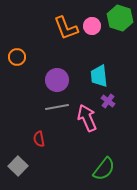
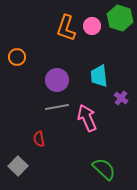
orange L-shape: rotated 40 degrees clockwise
purple cross: moved 13 px right, 3 px up
green semicircle: rotated 85 degrees counterclockwise
